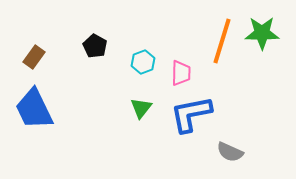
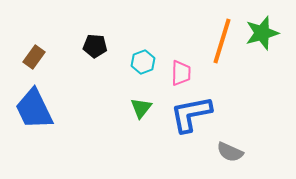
green star: rotated 16 degrees counterclockwise
black pentagon: rotated 25 degrees counterclockwise
